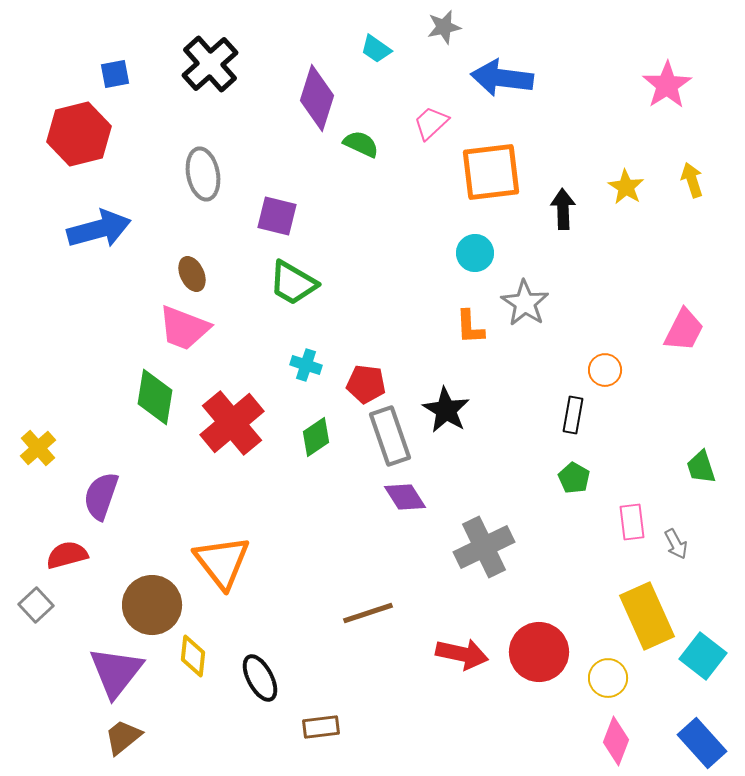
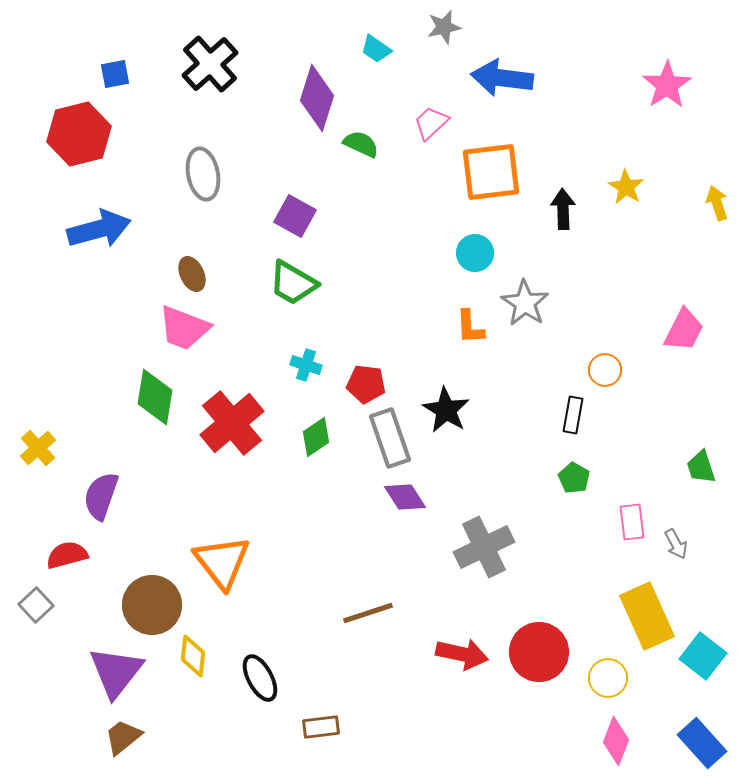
yellow arrow at (692, 180): moved 25 px right, 23 px down
purple square at (277, 216): moved 18 px right; rotated 15 degrees clockwise
gray rectangle at (390, 436): moved 2 px down
